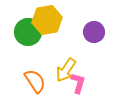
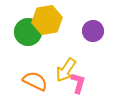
purple circle: moved 1 px left, 1 px up
orange semicircle: rotated 30 degrees counterclockwise
